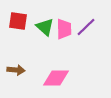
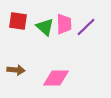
pink trapezoid: moved 5 px up
